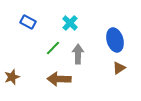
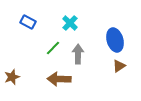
brown triangle: moved 2 px up
